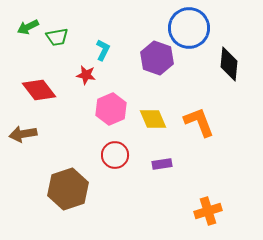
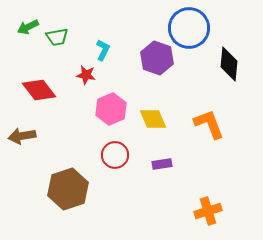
orange L-shape: moved 10 px right, 2 px down
brown arrow: moved 1 px left, 2 px down
